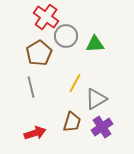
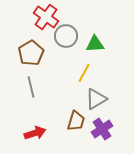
brown pentagon: moved 8 px left
yellow line: moved 9 px right, 10 px up
brown trapezoid: moved 4 px right, 1 px up
purple cross: moved 2 px down
